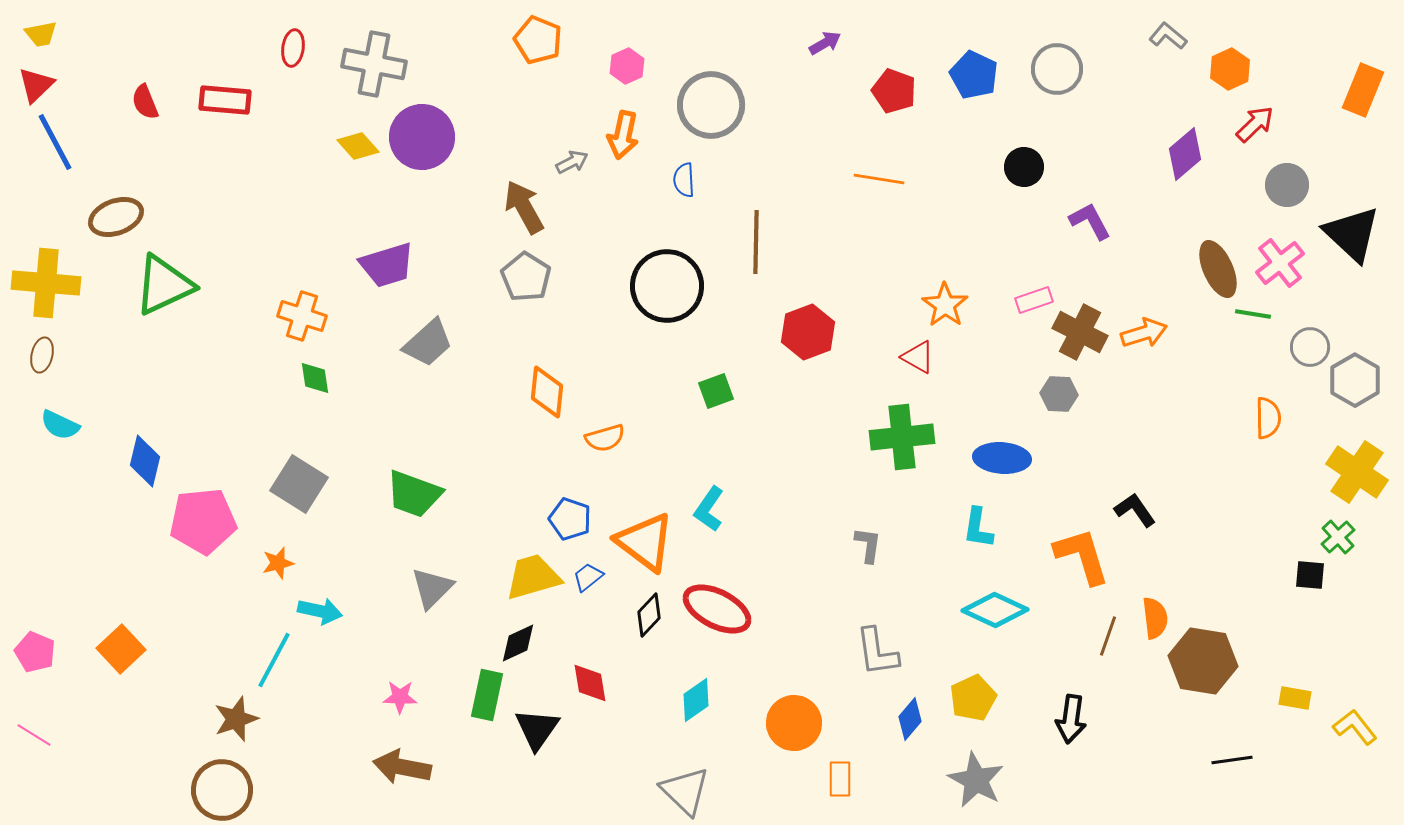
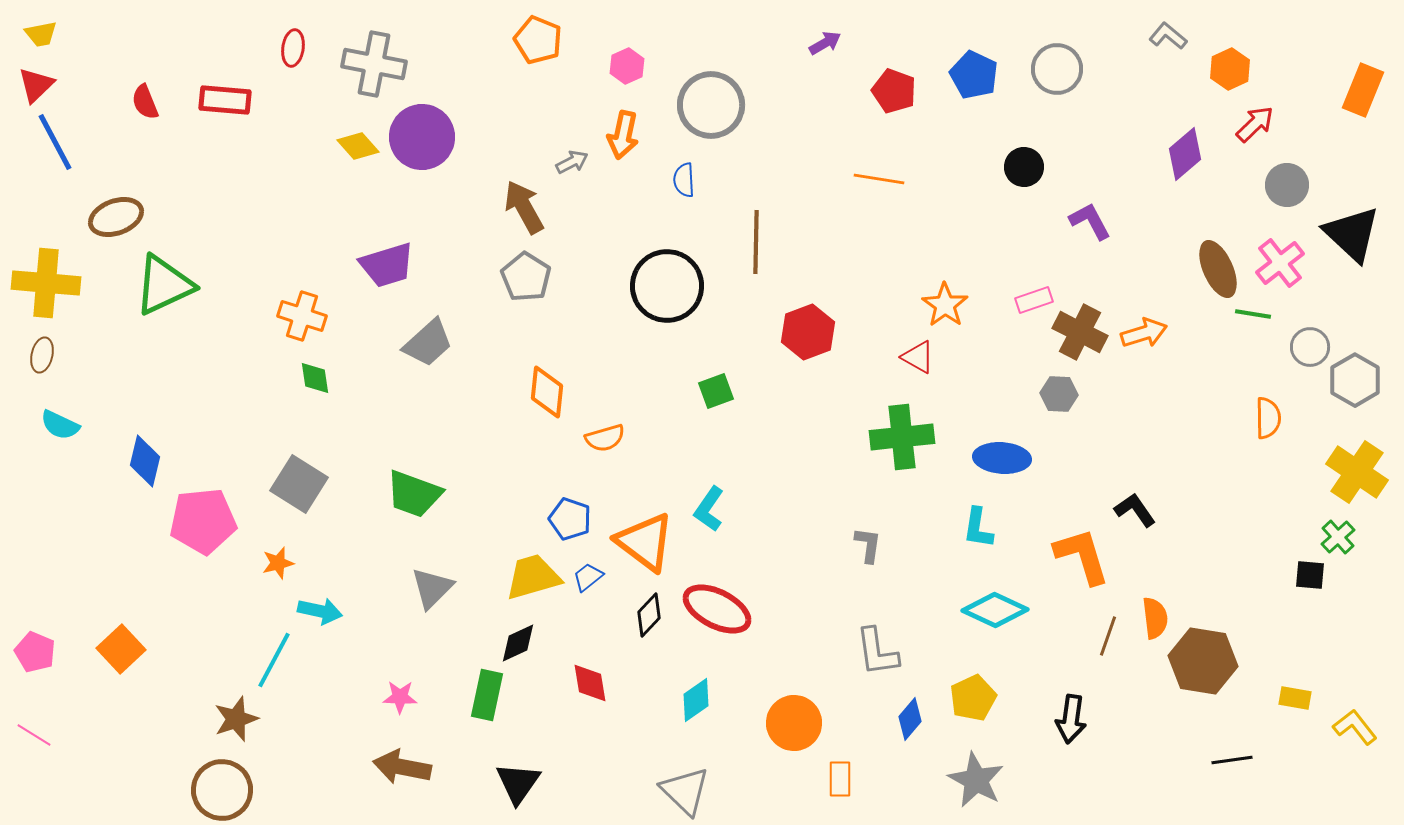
black triangle at (537, 729): moved 19 px left, 54 px down
